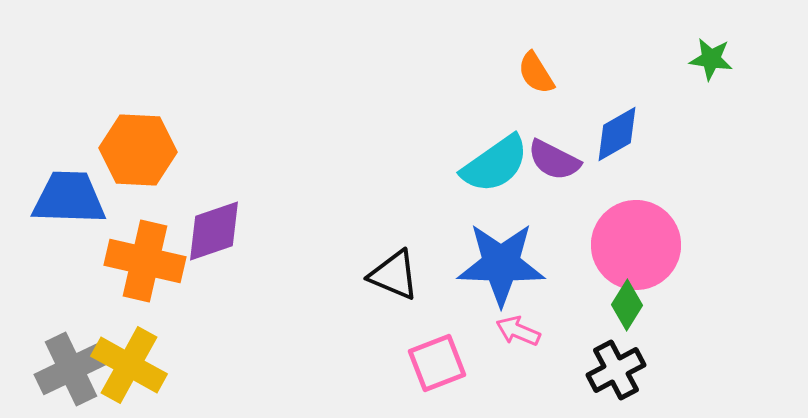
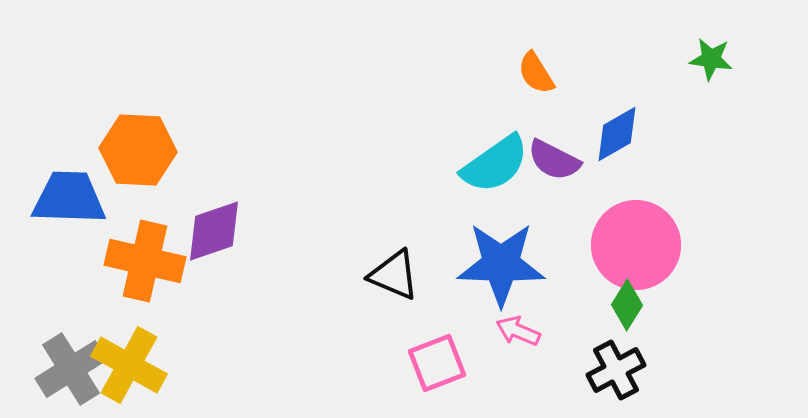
gray cross: rotated 6 degrees counterclockwise
